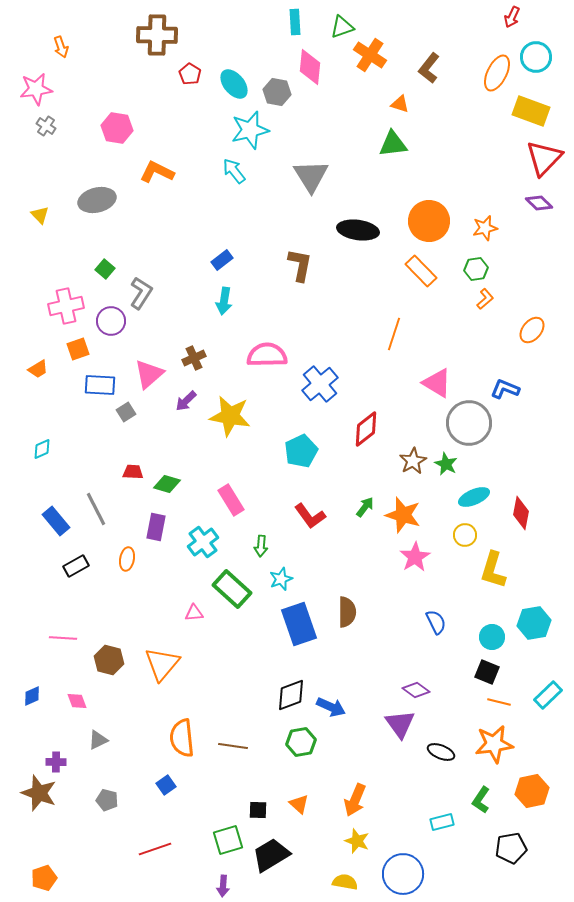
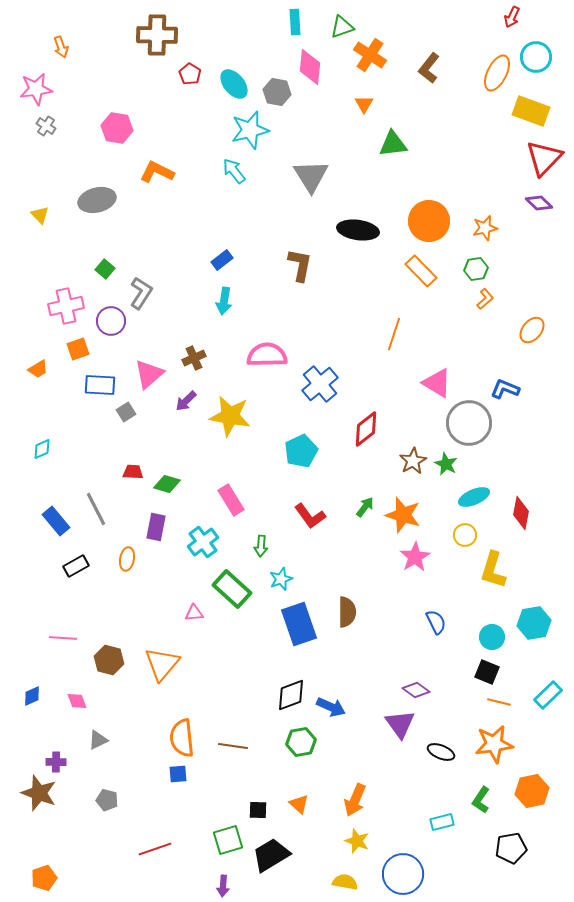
orange triangle at (400, 104): moved 36 px left; rotated 42 degrees clockwise
blue square at (166, 785): moved 12 px right, 11 px up; rotated 30 degrees clockwise
